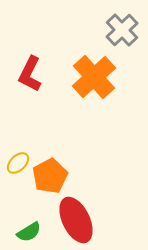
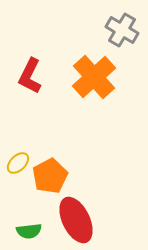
gray cross: rotated 16 degrees counterclockwise
red L-shape: moved 2 px down
green semicircle: moved 1 px up; rotated 25 degrees clockwise
